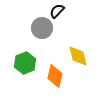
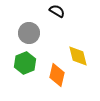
black semicircle: rotated 77 degrees clockwise
gray circle: moved 13 px left, 5 px down
orange diamond: moved 2 px right, 1 px up
